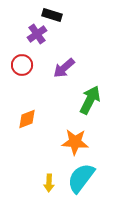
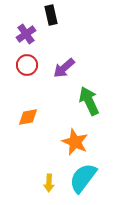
black rectangle: moved 1 px left; rotated 60 degrees clockwise
purple cross: moved 11 px left
red circle: moved 5 px right
green arrow: moved 1 px left, 1 px down; rotated 52 degrees counterclockwise
orange diamond: moved 1 px right, 2 px up; rotated 10 degrees clockwise
orange star: rotated 20 degrees clockwise
cyan semicircle: moved 2 px right
